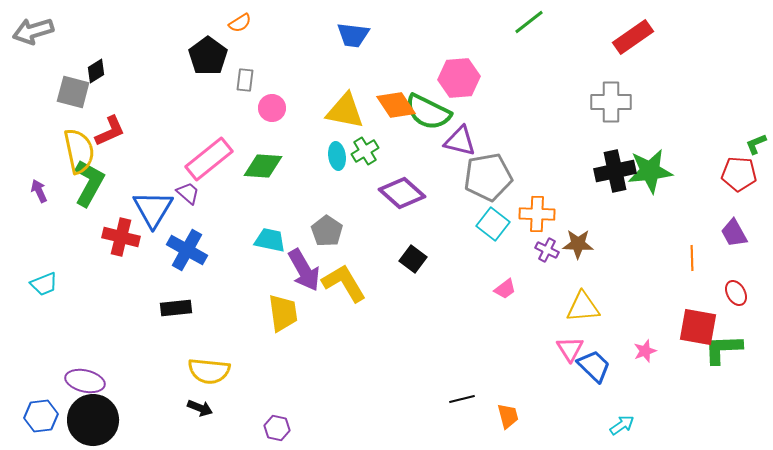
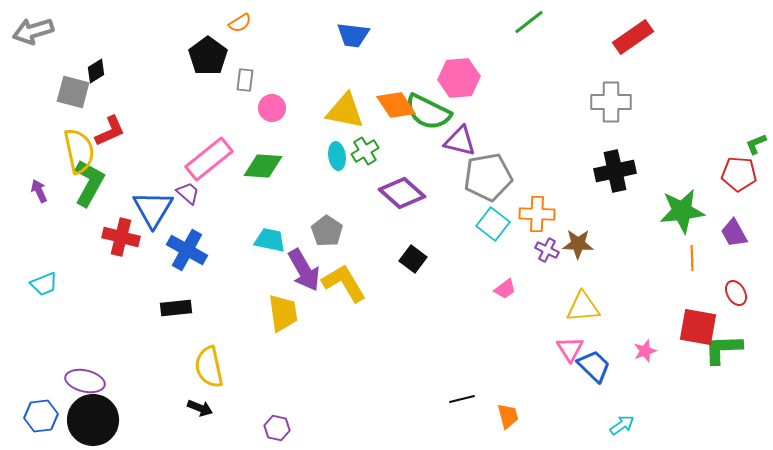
green star at (650, 171): moved 32 px right, 40 px down
yellow semicircle at (209, 371): moved 4 px up; rotated 72 degrees clockwise
